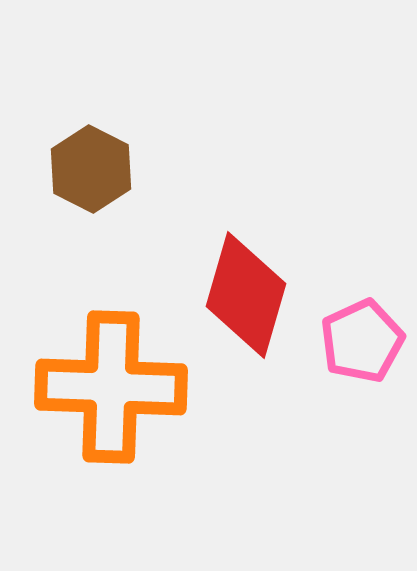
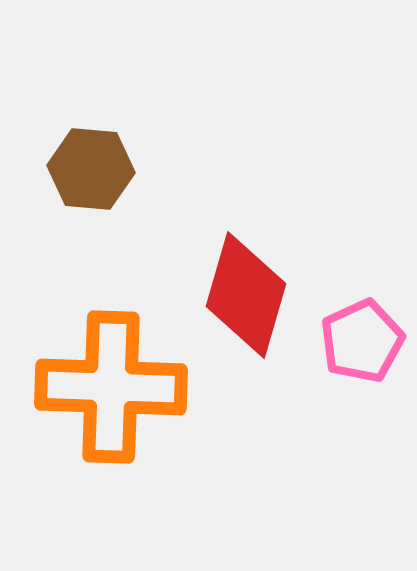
brown hexagon: rotated 22 degrees counterclockwise
